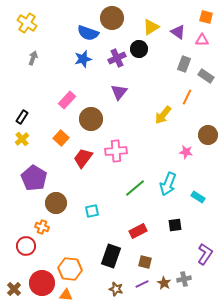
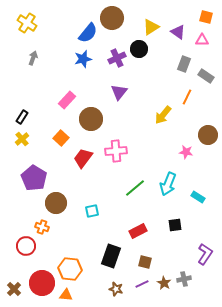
blue semicircle at (88, 33): rotated 70 degrees counterclockwise
